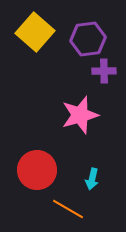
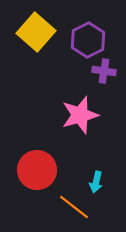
yellow square: moved 1 px right
purple hexagon: moved 1 px down; rotated 20 degrees counterclockwise
purple cross: rotated 10 degrees clockwise
cyan arrow: moved 4 px right, 3 px down
orange line: moved 6 px right, 2 px up; rotated 8 degrees clockwise
